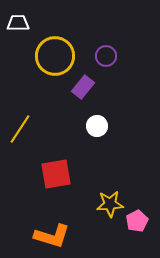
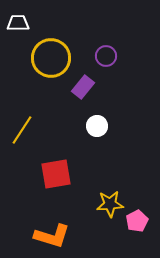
yellow circle: moved 4 px left, 2 px down
yellow line: moved 2 px right, 1 px down
